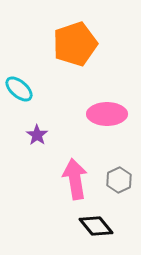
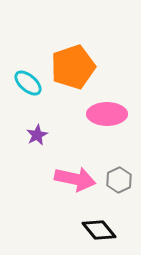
orange pentagon: moved 2 px left, 23 px down
cyan ellipse: moved 9 px right, 6 px up
purple star: rotated 10 degrees clockwise
pink arrow: rotated 111 degrees clockwise
black diamond: moved 3 px right, 4 px down
